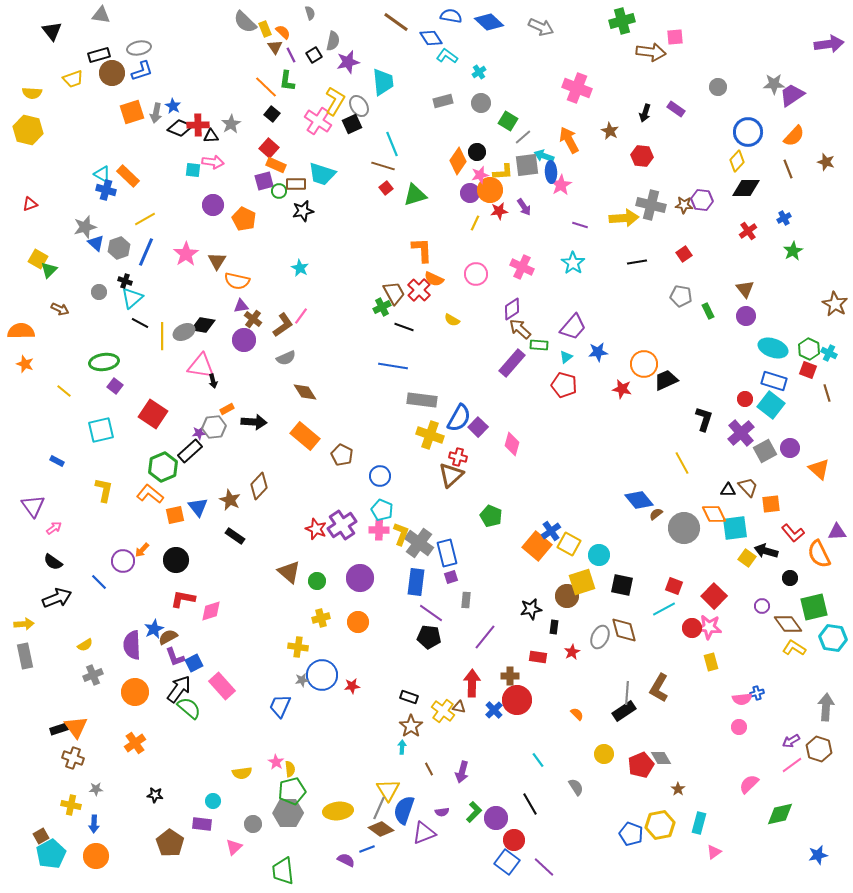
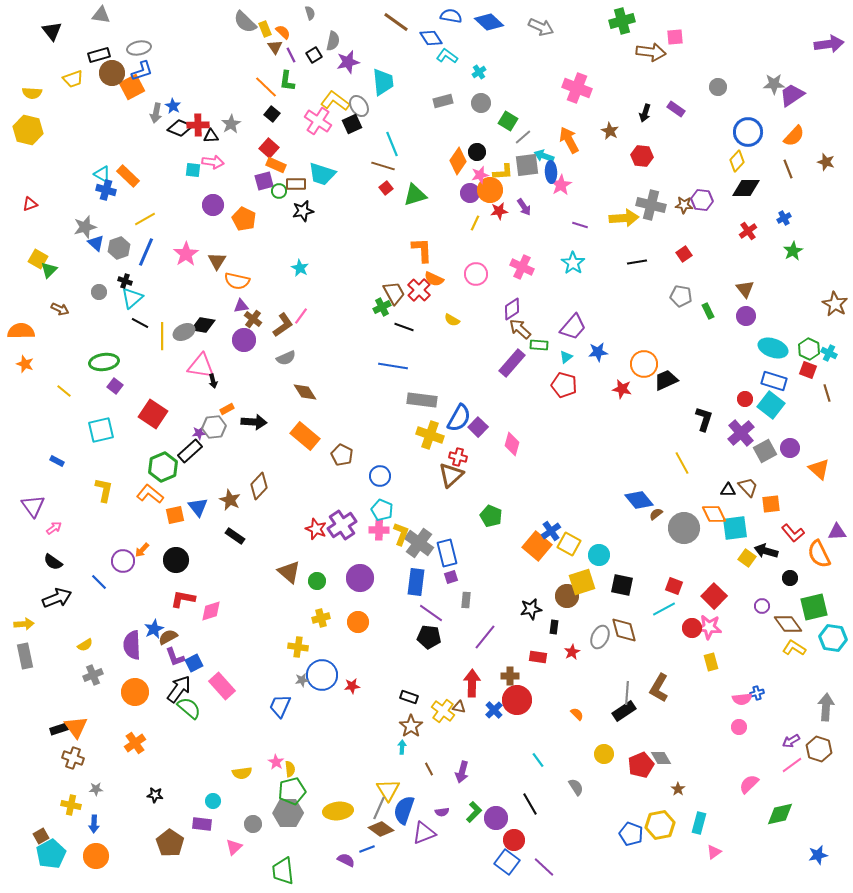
yellow L-shape at (335, 101): rotated 84 degrees counterclockwise
orange square at (132, 112): moved 25 px up; rotated 10 degrees counterclockwise
